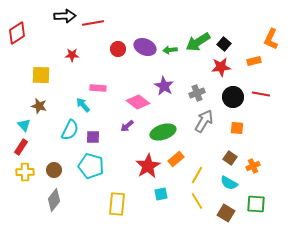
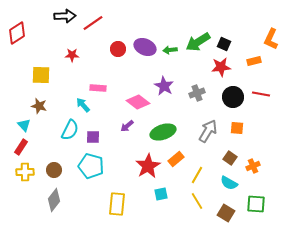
red line at (93, 23): rotated 25 degrees counterclockwise
black square at (224, 44): rotated 16 degrees counterclockwise
gray arrow at (204, 121): moved 4 px right, 10 px down
